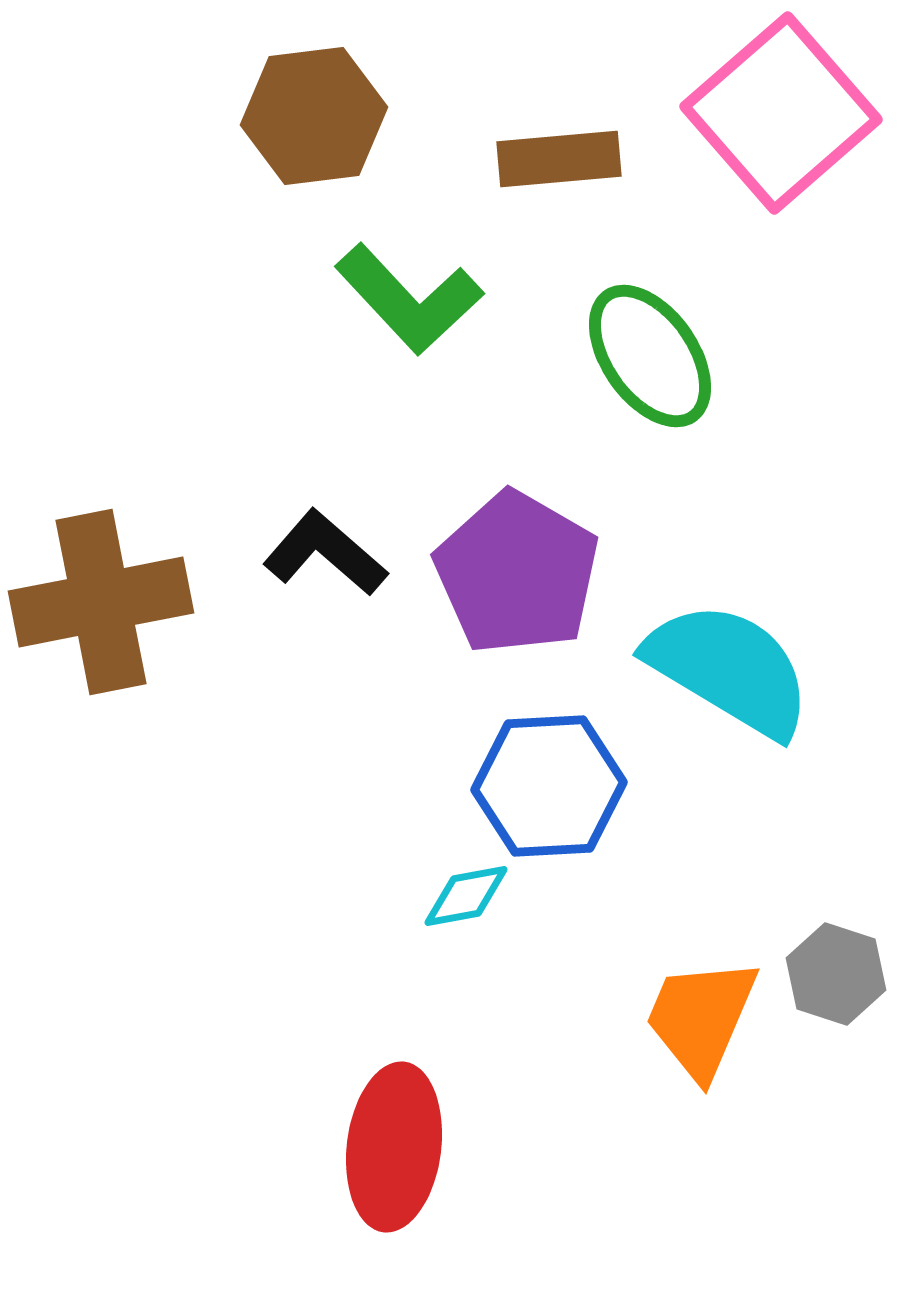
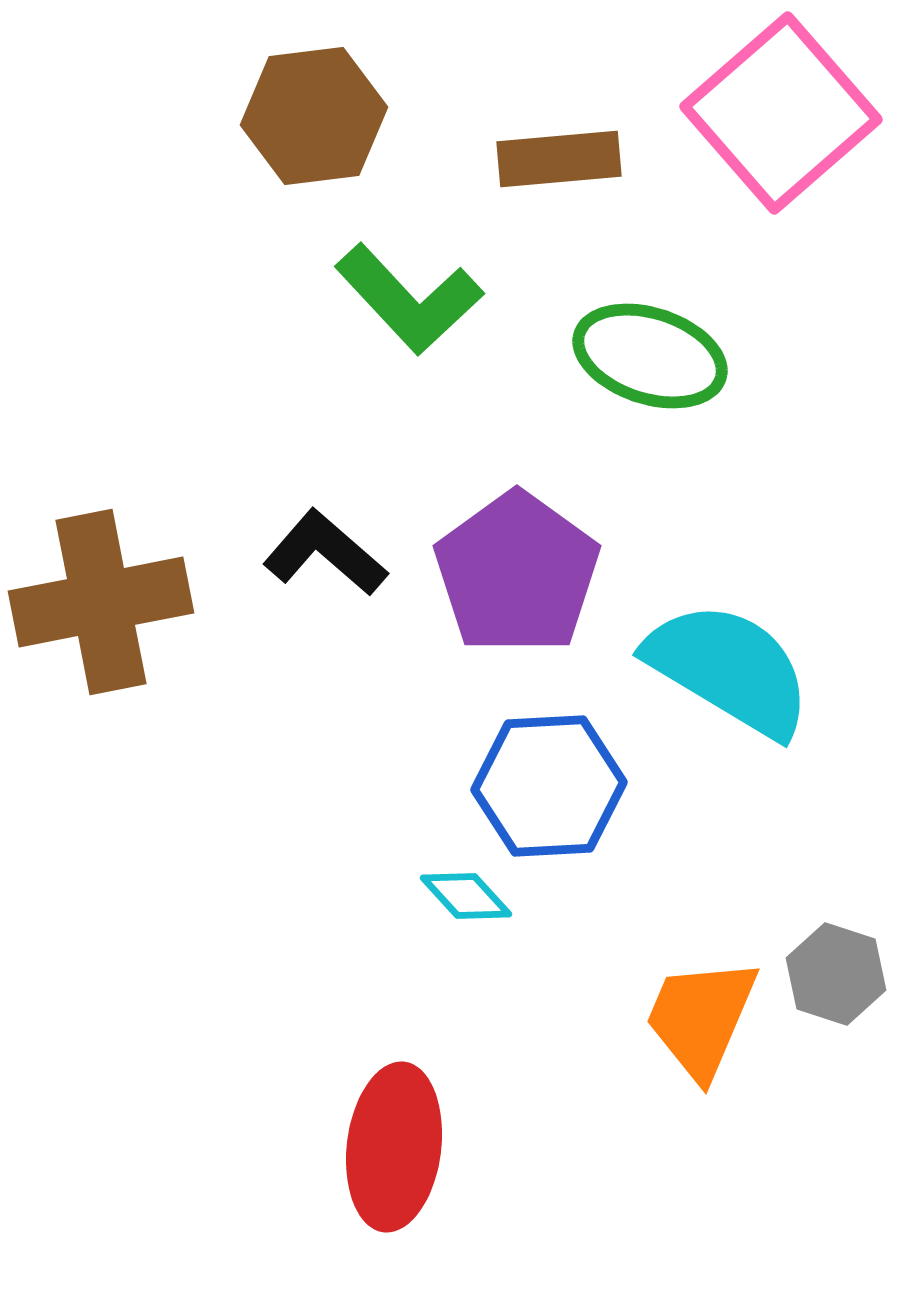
green ellipse: rotated 37 degrees counterclockwise
purple pentagon: rotated 6 degrees clockwise
cyan diamond: rotated 58 degrees clockwise
